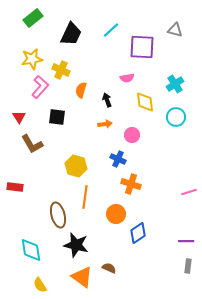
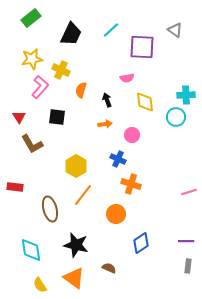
green rectangle: moved 2 px left
gray triangle: rotated 21 degrees clockwise
cyan cross: moved 11 px right, 11 px down; rotated 30 degrees clockwise
yellow hexagon: rotated 15 degrees clockwise
orange line: moved 2 px left, 2 px up; rotated 30 degrees clockwise
brown ellipse: moved 8 px left, 6 px up
blue diamond: moved 3 px right, 10 px down
orange triangle: moved 8 px left, 1 px down
